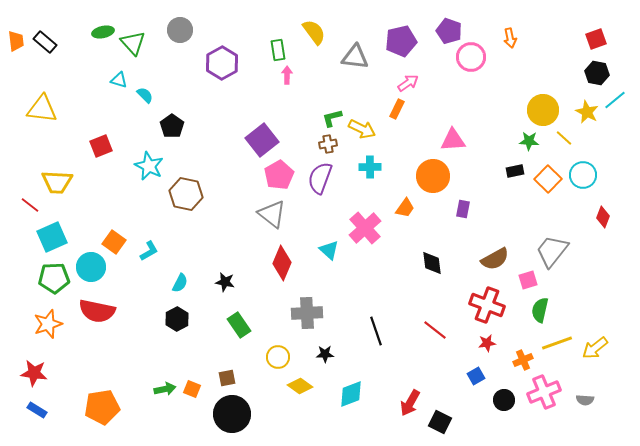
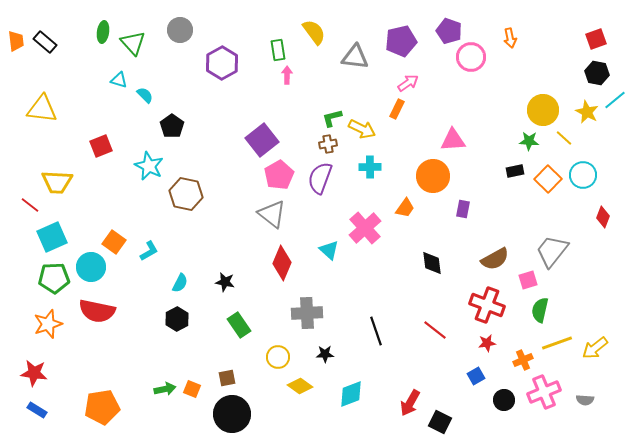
green ellipse at (103, 32): rotated 70 degrees counterclockwise
